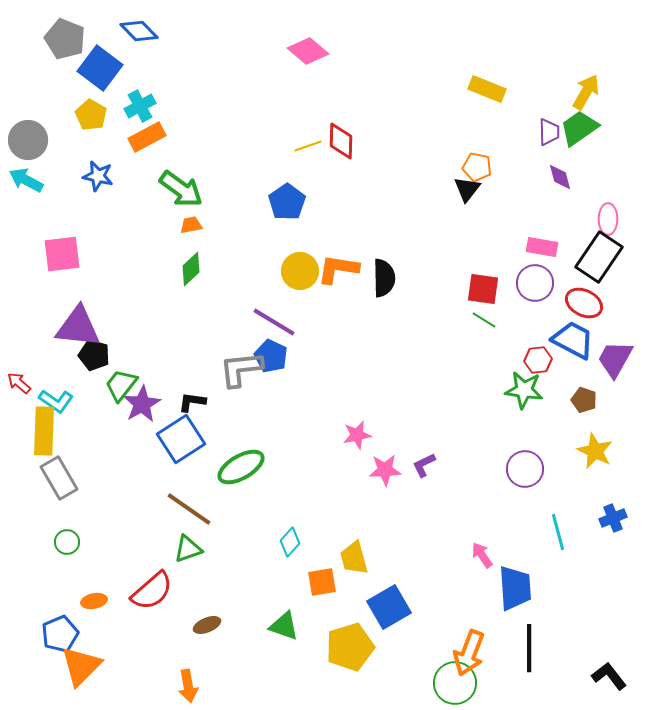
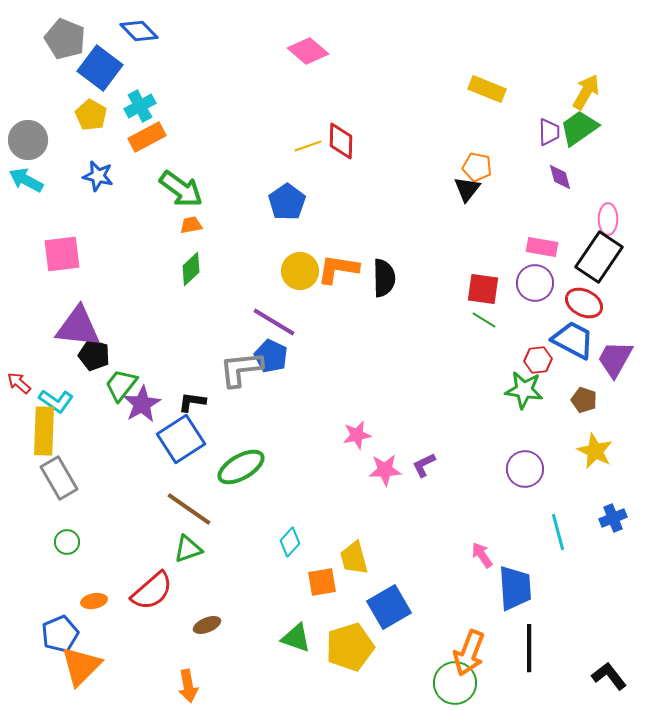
green triangle at (284, 626): moved 12 px right, 12 px down
